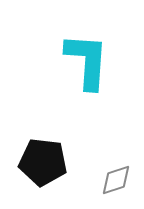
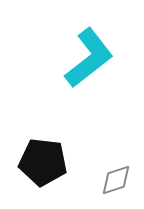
cyan L-shape: moved 2 px right, 3 px up; rotated 48 degrees clockwise
